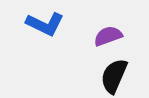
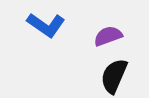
blue L-shape: moved 1 px right, 1 px down; rotated 9 degrees clockwise
